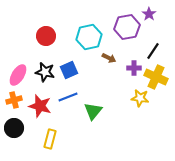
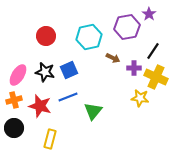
brown arrow: moved 4 px right
